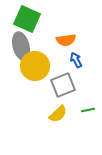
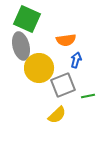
blue arrow: rotated 42 degrees clockwise
yellow circle: moved 4 px right, 2 px down
green line: moved 14 px up
yellow semicircle: moved 1 px left, 1 px down
